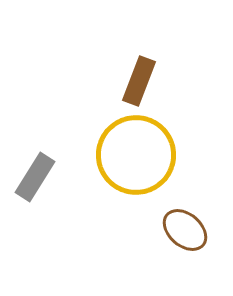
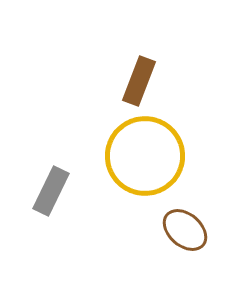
yellow circle: moved 9 px right, 1 px down
gray rectangle: moved 16 px right, 14 px down; rotated 6 degrees counterclockwise
